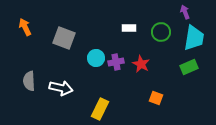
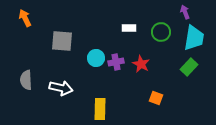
orange arrow: moved 9 px up
gray square: moved 2 px left, 3 px down; rotated 15 degrees counterclockwise
green rectangle: rotated 24 degrees counterclockwise
gray semicircle: moved 3 px left, 1 px up
yellow rectangle: rotated 25 degrees counterclockwise
